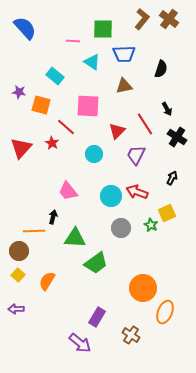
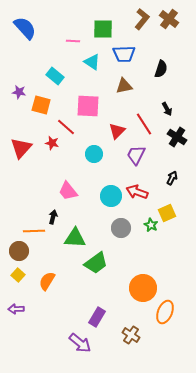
red line at (145, 124): moved 1 px left
red star at (52, 143): rotated 16 degrees counterclockwise
